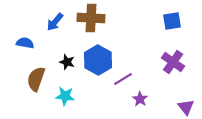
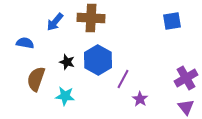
purple cross: moved 13 px right, 16 px down; rotated 25 degrees clockwise
purple line: rotated 30 degrees counterclockwise
